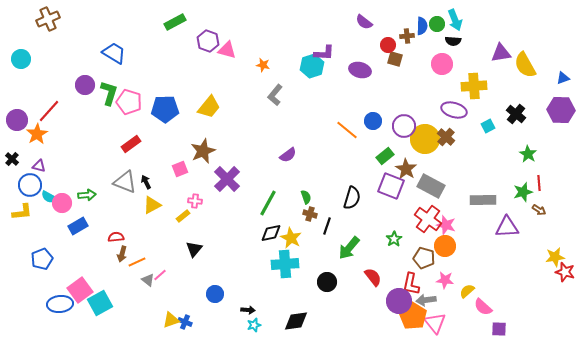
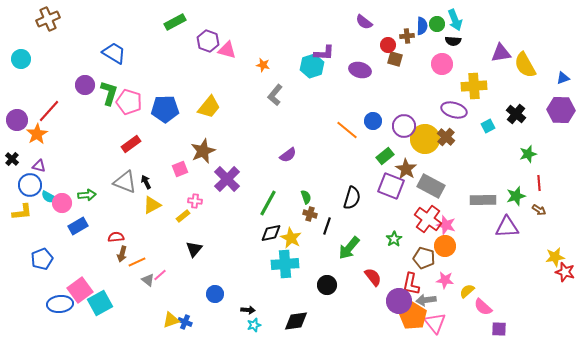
green star at (528, 154): rotated 24 degrees clockwise
green star at (523, 192): moved 7 px left, 4 px down
black circle at (327, 282): moved 3 px down
